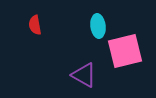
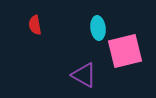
cyan ellipse: moved 2 px down
